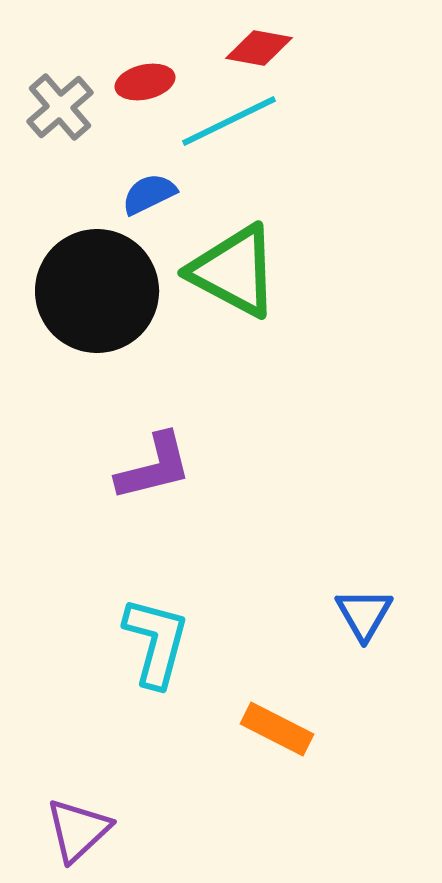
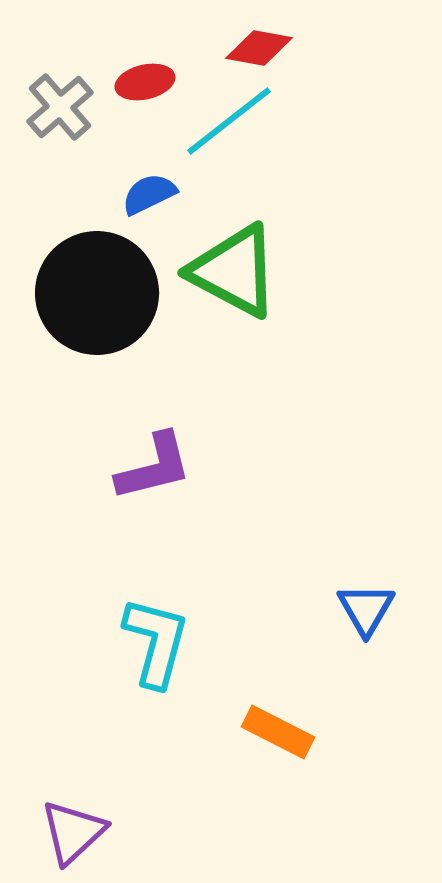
cyan line: rotated 12 degrees counterclockwise
black circle: moved 2 px down
blue triangle: moved 2 px right, 5 px up
orange rectangle: moved 1 px right, 3 px down
purple triangle: moved 5 px left, 2 px down
